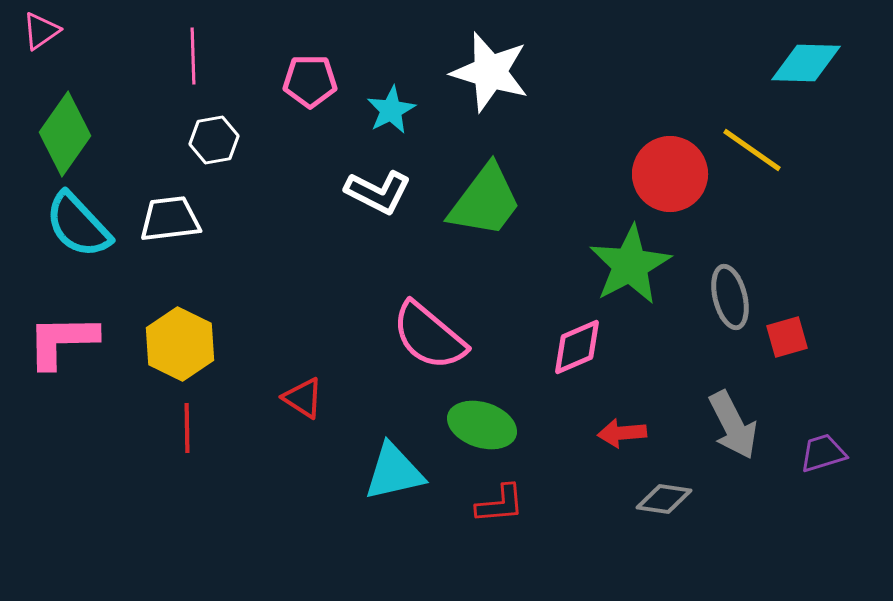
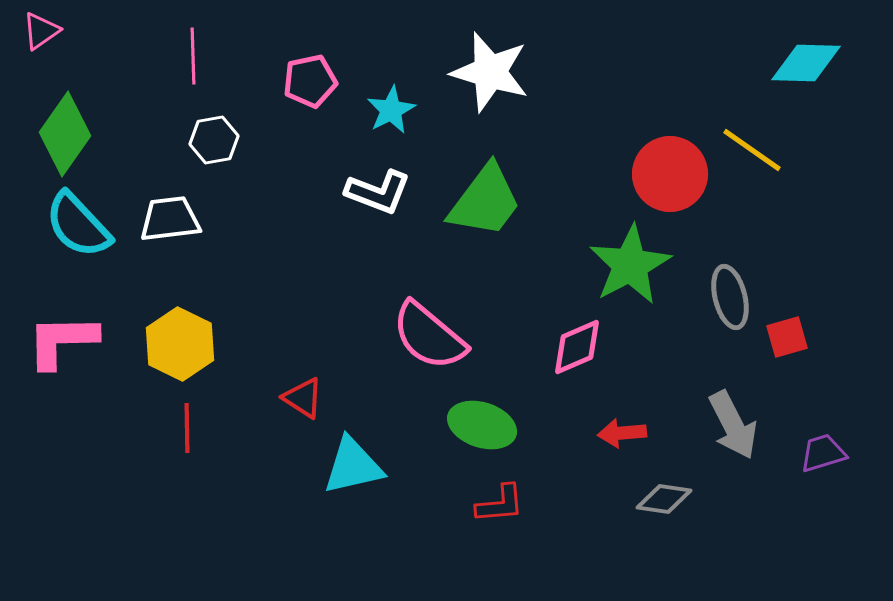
pink pentagon: rotated 12 degrees counterclockwise
white L-shape: rotated 6 degrees counterclockwise
cyan triangle: moved 41 px left, 6 px up
